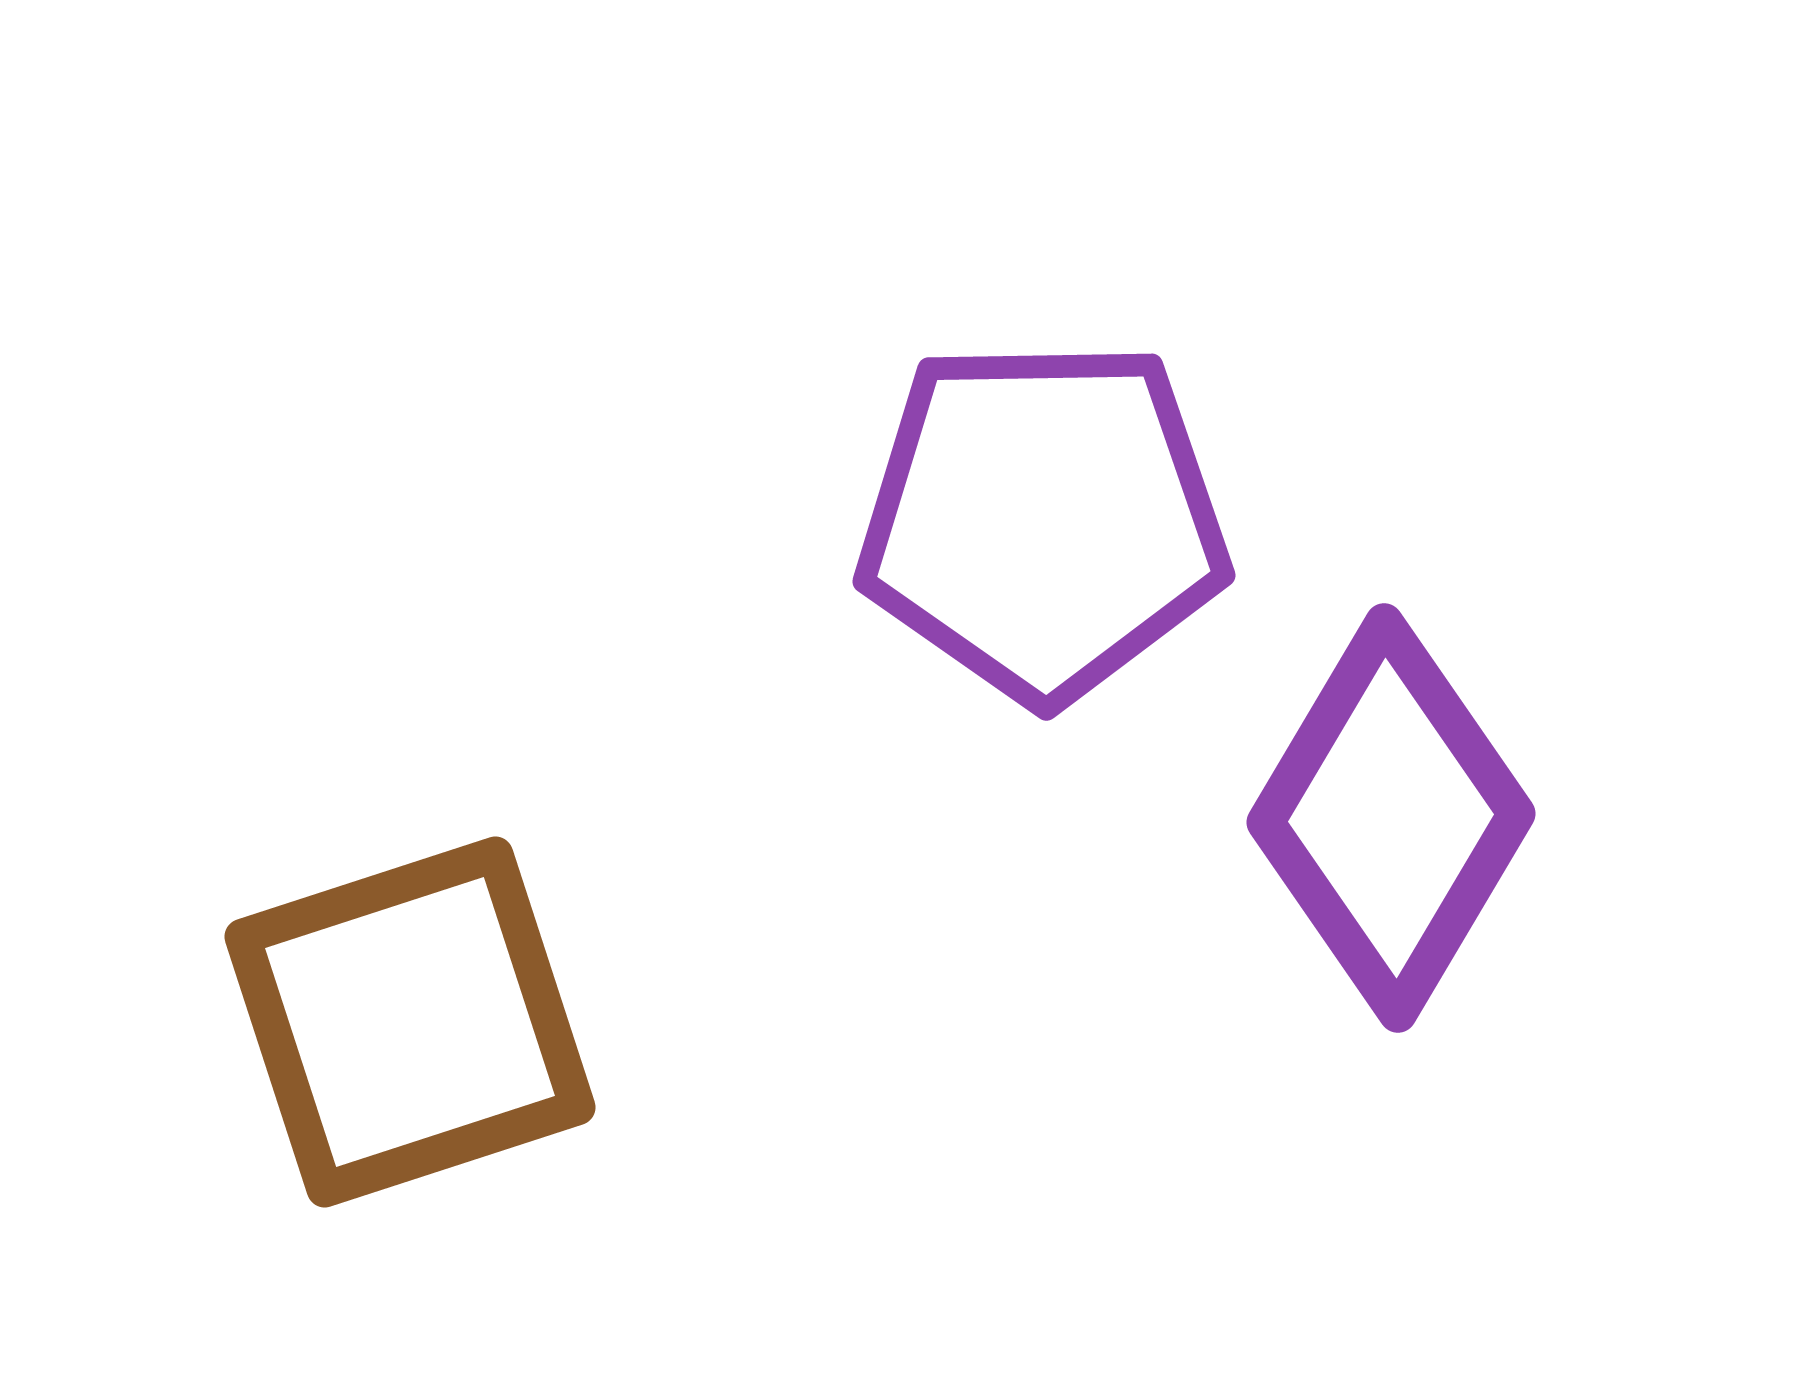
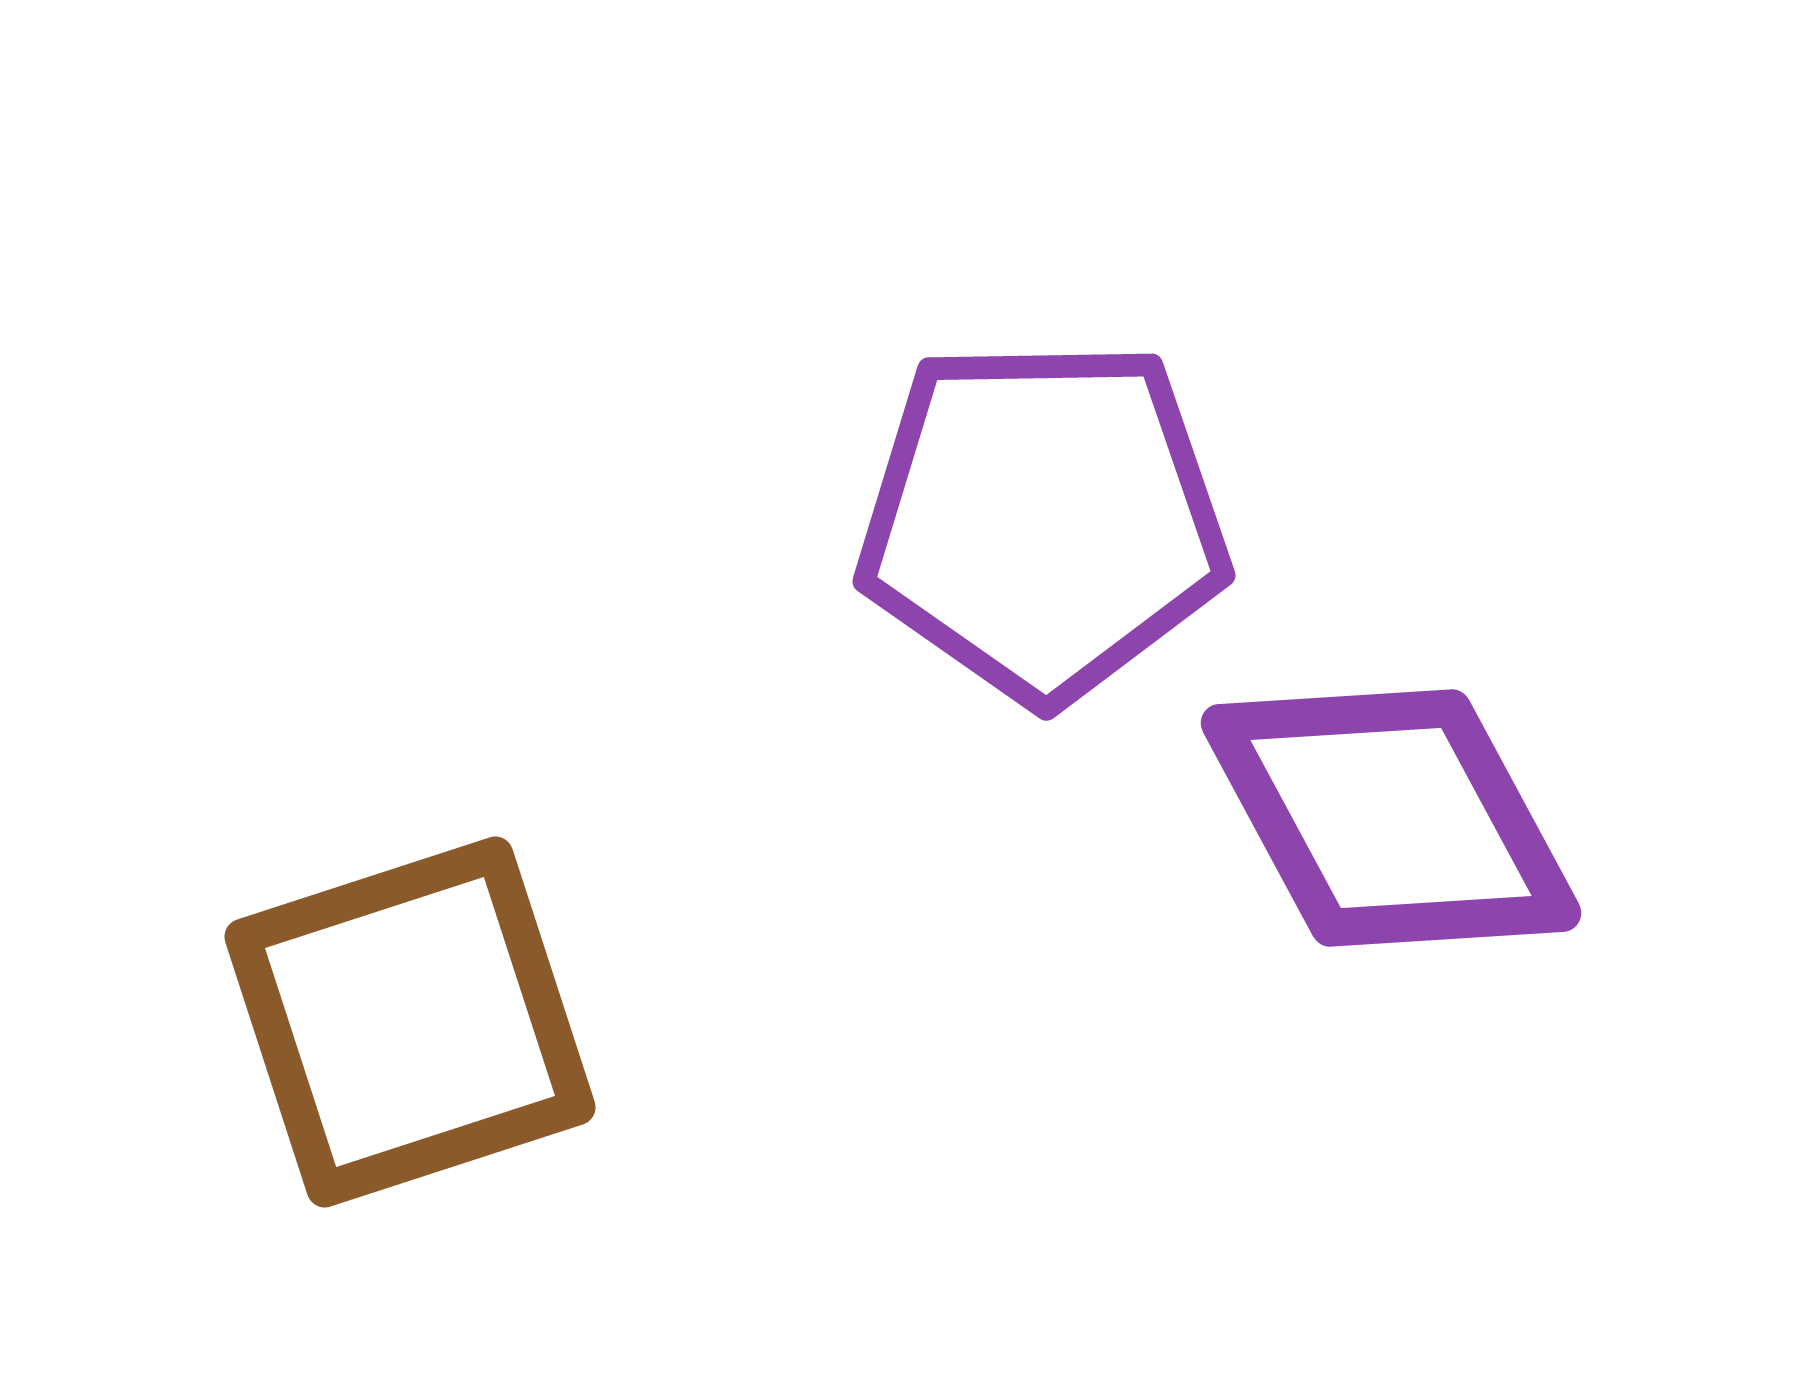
purple diamond: rotated 59 degrees counterclockwise
